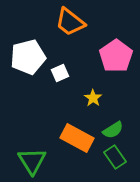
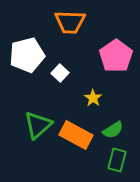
orange trapezoid: rotated 36 degrees counterclockwise
white pentagon: moved 1 px left, 2 px up
white square: rotated 24 degrees counterclockwise
orange rectangle: moved 1 px left, 3 px up
green rectangle: moved 2 px right, 3 px down; rotated 50 degrees clockwise
green triangle: moved 6 px right, 36 px up; rotated 20 degrees clockwise
